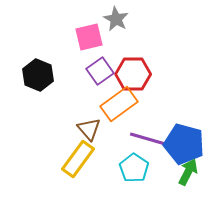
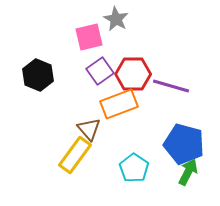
orange rectangle: rotated 15 degrees clockwise
purple line: moved 23 px right, 53 px up
yellow rectangle: moved 3 px left, 4 px up
